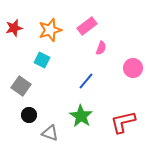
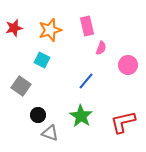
pink rectangle: rotated 66 degrees counterclockwise
pink circle: moved 5 px left, 3 px up
black circle: moved 9 px right
